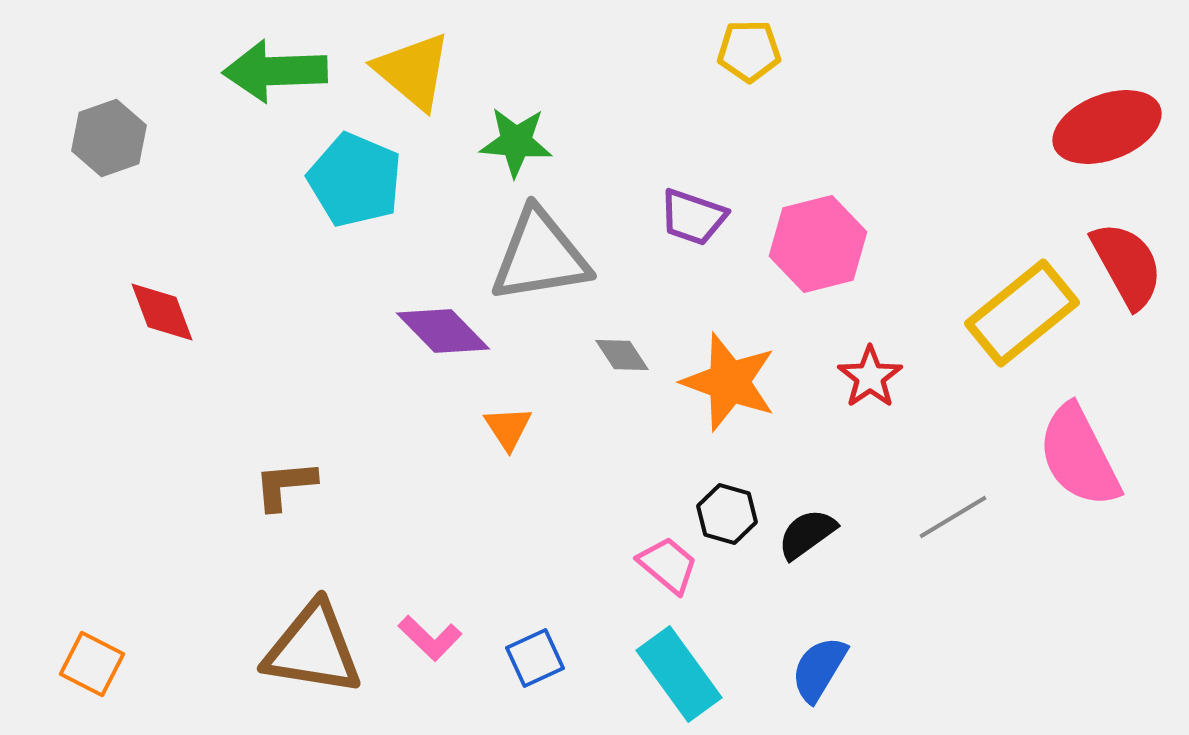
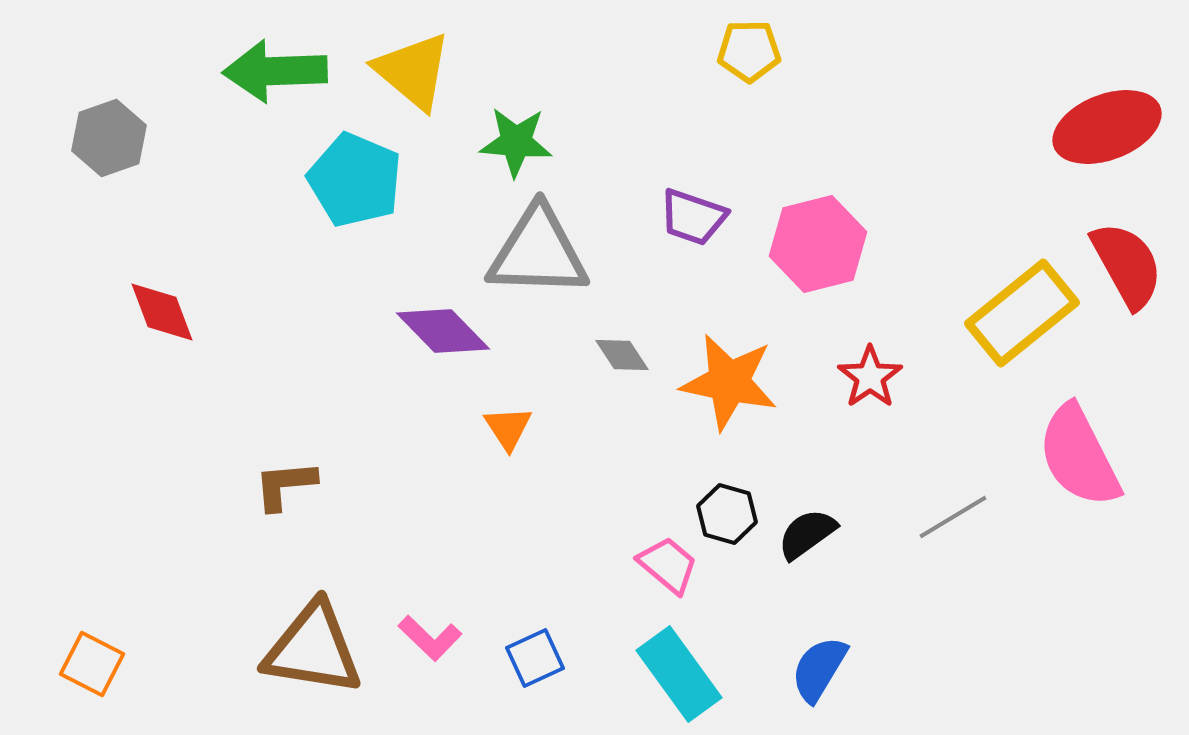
gray triangle: moved 2 px left, 4 px up; rotated 11 degrees clockwise
orange star: rotated 8 degrees counterclockwise
